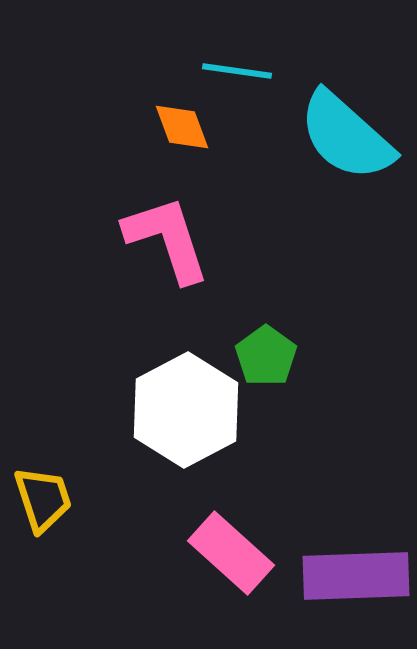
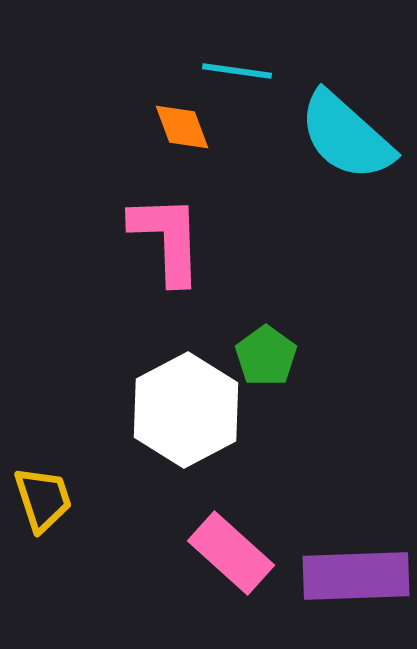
pink L-shape: rotated 16 degrees clockwise
